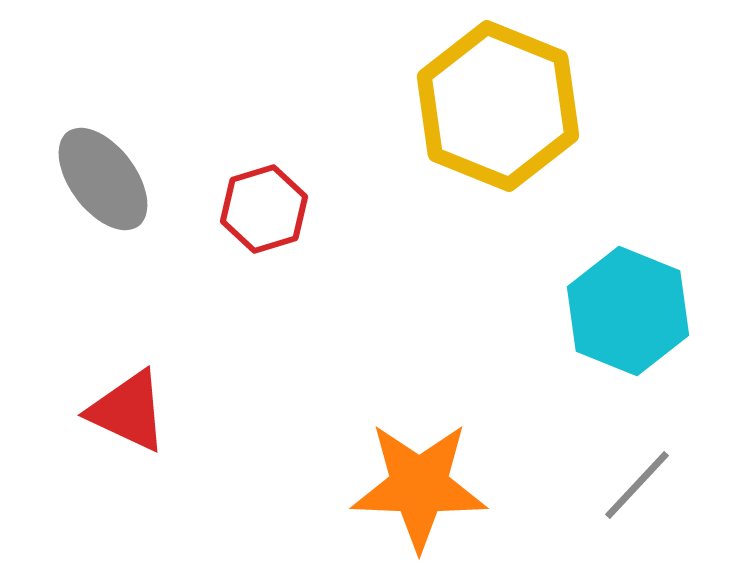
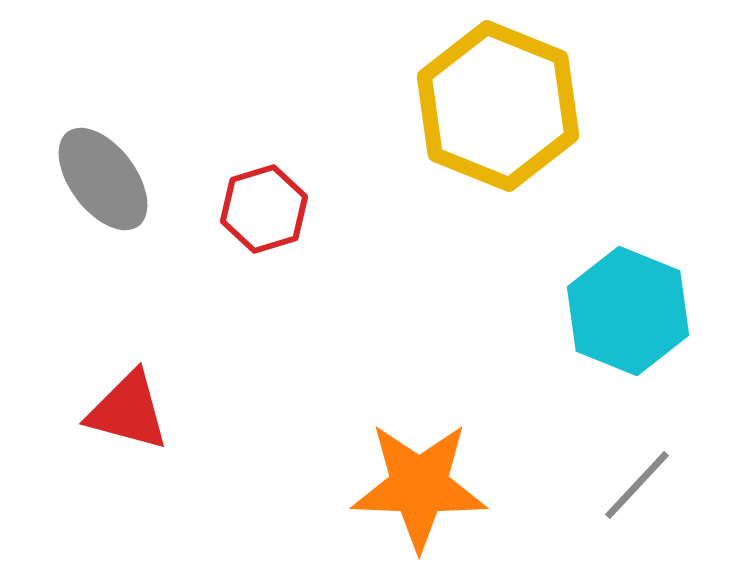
red triangle: rotated 10 degrees counterclockwise
